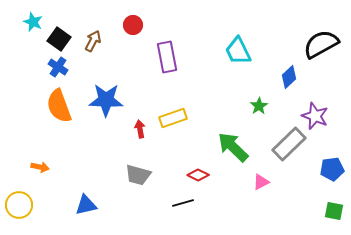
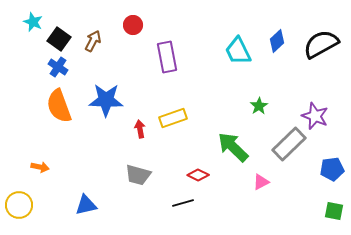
blue diamond: moved 12 px left, 36 px up
